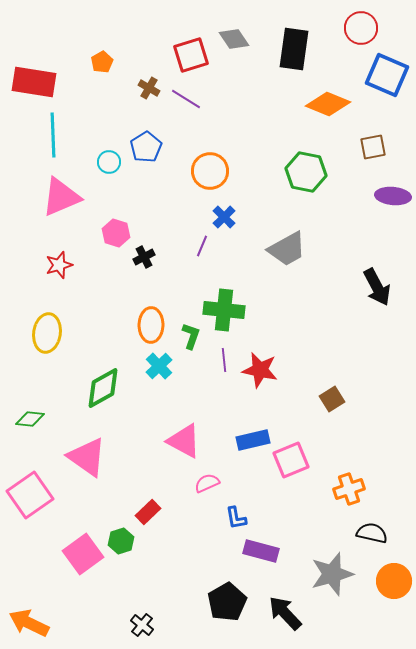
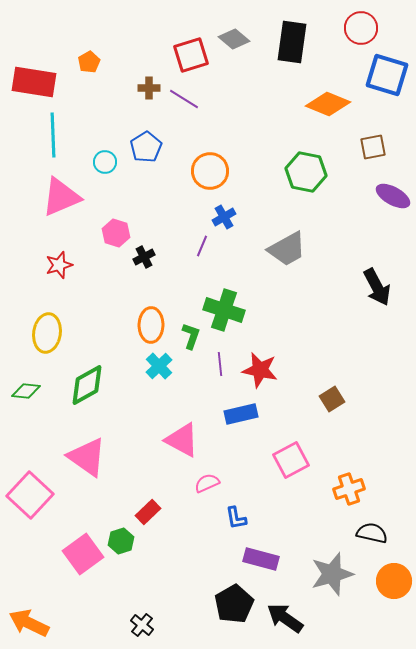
gray diamond at (234, 39): rotated 16 degrees counterclockwise
black rectangle at (294, 49): moved 2 px left, 7 px up
orange pentagon at (102, 62): moved 13 px left
blue square at (387, 75): rotated 6 degrees counterclockwise
brown cross at (149, 88): rotated 30 degrees counterclockwise
purple line at (186, 99): moved 2 px left
cyan circle at (109, 162): moved 4 px left
purple ellipse at (393, 196): rotated 24 degrees clockwise
blue cross at (224, 217): rotated 15 degrees clockwise
green cross at (224, 310): rotated 12 degrees clockwise
purple line at (224, 360): moved 4 px left, 4 px down
green diamond at (103, 388): moved 16 px left, 3 px up
green diamond at (30, 419): moved 4 px left, 28 px up
blue rectangle at (253, 440): moved 12 px left, 26 px up
pink triangle at (184, 441): moved 2 px left, 1 px up
pink square at (291, 460): rotated 6 degrees counterclockwise
pink square at (30, 495): rotated 12 degrees counterclockwise
purple rectangle at (261, 551): moved 8 px down
black pentagon at (227, 602): moved 7 px right, 2 px down
black arrow at (285, 613): moved 5 px down; rotated 12 degrees counterclockwise
